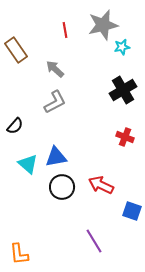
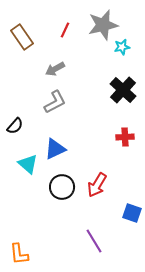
red line: rotated 35 degrees clockwise
brown rectangle: moved 6 px right, 13 px up
gray arrow: rotated 72 degrees counterclockwise
black cross: rotated 16 degrees counterclockwise
red cross: rotated 24 degrees counterclockwise
blue triangle: moved 1 px left, 8 px up; rotated 15 degrees counterclockwise
red arrow: moved 4 px left; rotated 85 degrees counterclockwise
blue square: moved 2 px down
